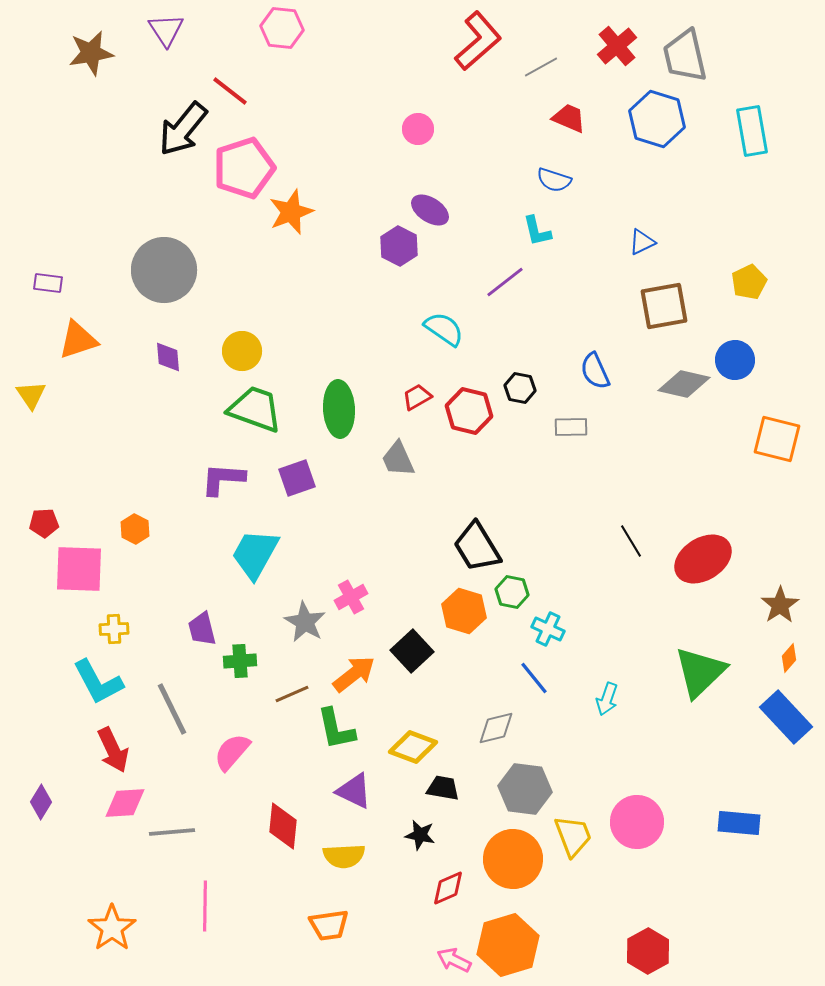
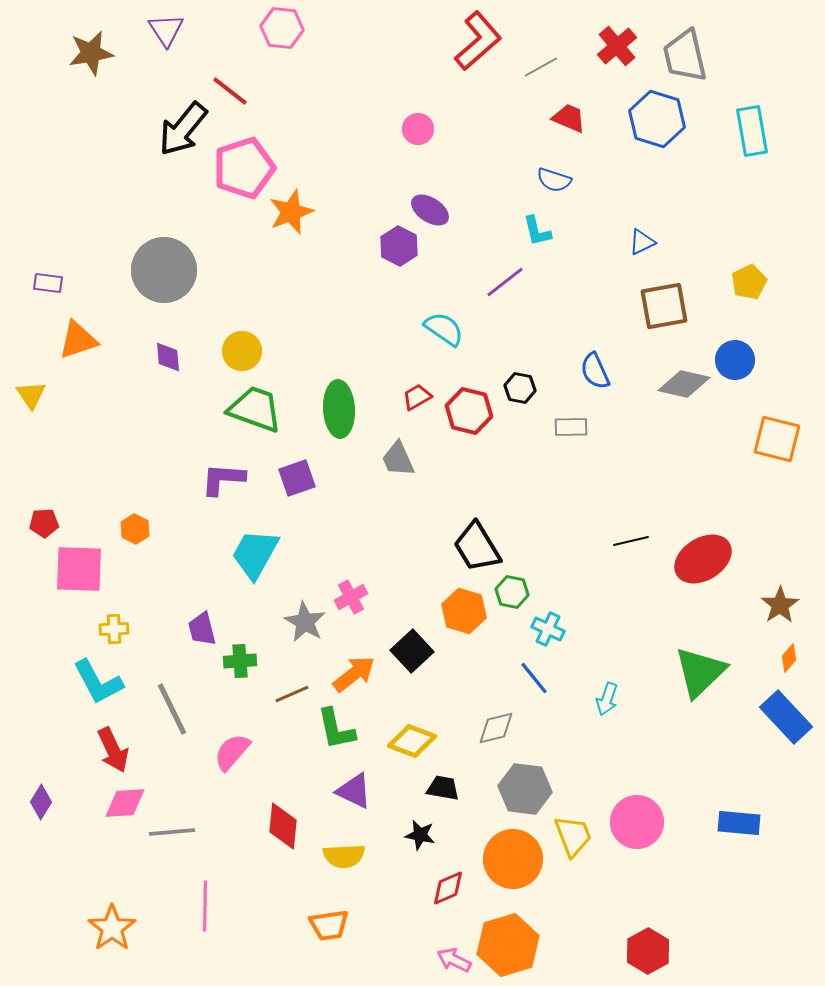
black line at (631, 541): rotated 72 degrees counterclockwise
yellow diamond at (413, 747): moved 1 px left, 6 px up
